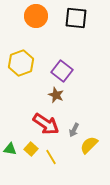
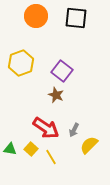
red arrow: moved 4 px down
